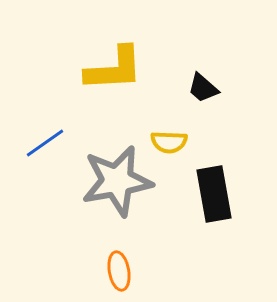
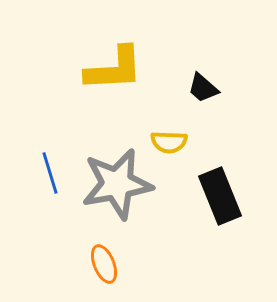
blue line: moved 5 px right, 30 px down; rotated 72 degrees counterclockwise
gray star: moved 3 px down
black rectangle: moved 6 px right, 2 px down; rotated 12 degrees counterclockwise
orange ellipse: moved 15 px left, 7 px up; rotated 12 degrees counterclockwise
